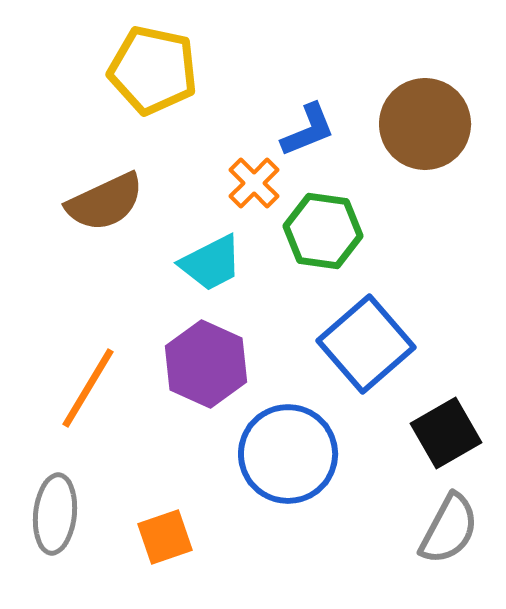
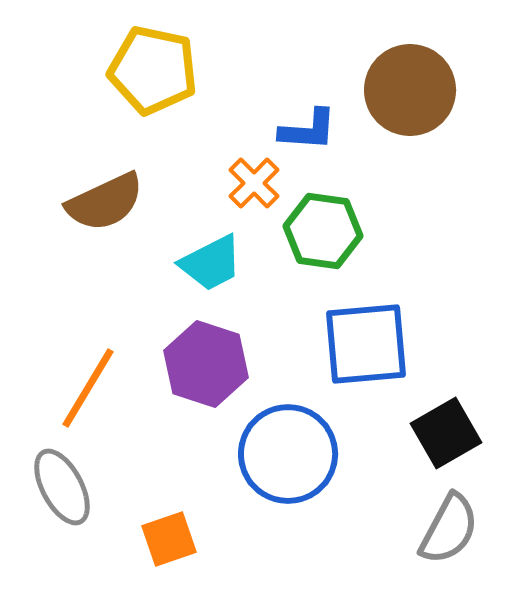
brown circle: moved 15 px left, 34 px up
blue L-shape: rotated 26 degrees clockwise
blue square: rotated 36 degrees clockwise
purple hexagon: rotated 6 degrees counterclockwise
gray ellipse: moved 7 px right, 27 px up; rotated 34 degrees counterclockwise
orange square: moved 4 px right, 2 px down
